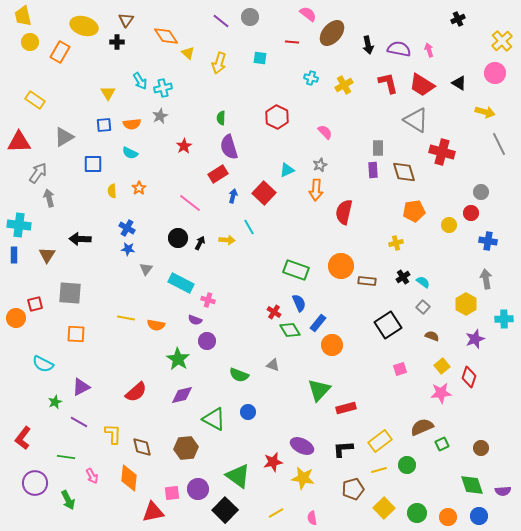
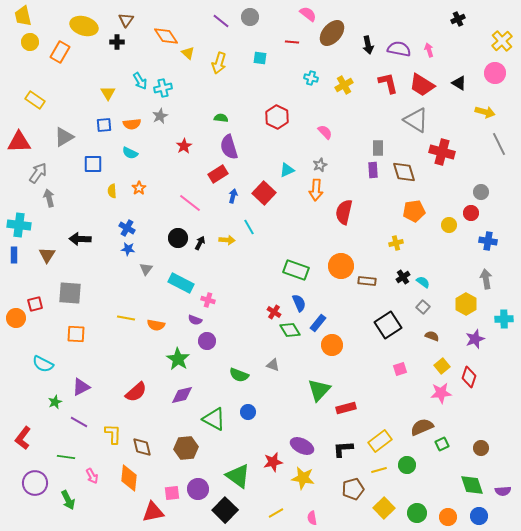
green semicircle at (221, 118): rotated 96 degrees clockwise
